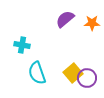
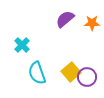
cyan cross: rotated 35 degrees clockwise
yellow square: moved 2 px left, 1 px up
purple circle: moved 1 px up
